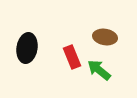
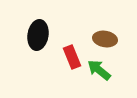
brown ellipse: moved 2 px down
black ellipse: moved 11 px right, 13 px up
